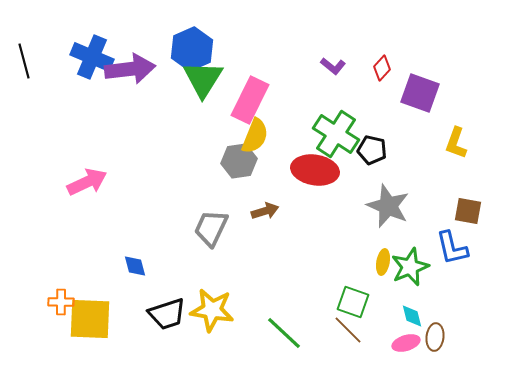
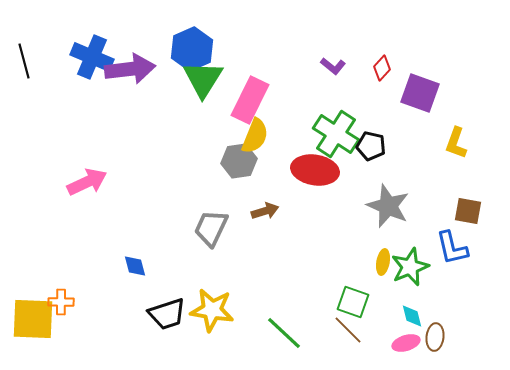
black pentagon: moved 1 px left, 4 px up
yellow square: moved 57 px left
